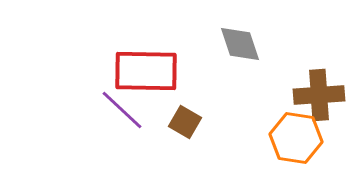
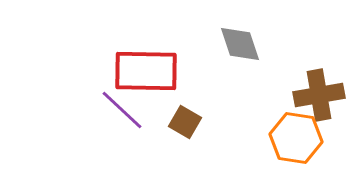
brown cross: rotated 6 degrees counterclockwise
